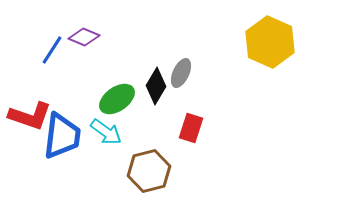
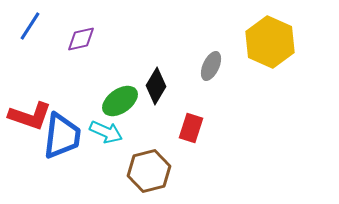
purple diamond: moved 3 px left, 2 px down; rotated 36 degrees counterclockwise
blue line: moved 22 px left, 24 px up
gray ellipse: moved 30 px right, 7 px up
green ellipse: moved 3 px right, 2 px down
cyan arrow: rotated 12 degrees counterclockwise
